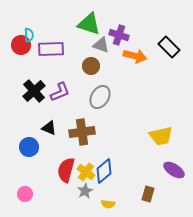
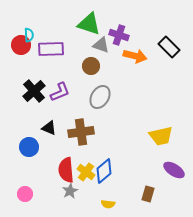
brown cross: moved 1 px left
red semicircle: rotated 20 degrees counterclockwise
gray star: moved 15 px left
